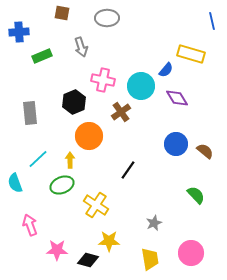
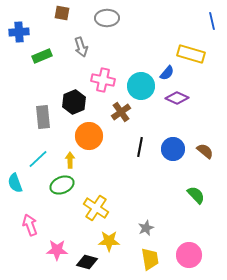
blue semicircle: moved 1 px right, 3 px down
purple diamond: rotated 35 degrees counterclockwise
gray rectangle: moved 13 px right, 4 px down
blue circle: moved 3 px left, 5 px down
black line: moved 12 px right, 23 px up; rotated 24 degrees counterclockwise
yellow cross: moved 3 px down
gray star: moved 8 px left, 5 px down
pink circle: moved 2 px left, 2 px down
black diamond: moved 1 px left, 2 px down
